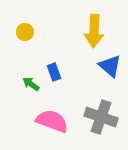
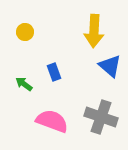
green arrow: moved 7 px left
